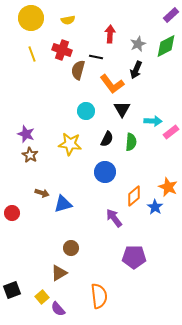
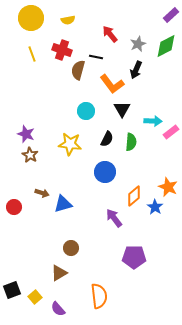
red arrow: rotated 42 degrees counterclockwise
red circle: moved 2 px right, 6 px up
yellow square: moved 7 px left
